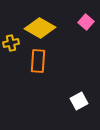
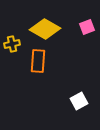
pink square: moved 1 px right, 5 px down; rotated 28 degrees clockwise
yellow diamond: moved 5 px right, 1 px down
yellow cross: moved 1 px right, 1 px down
